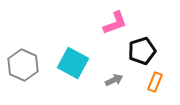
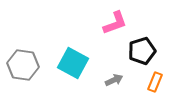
gray hexagon: rotated 16 degrees counterclockwise
